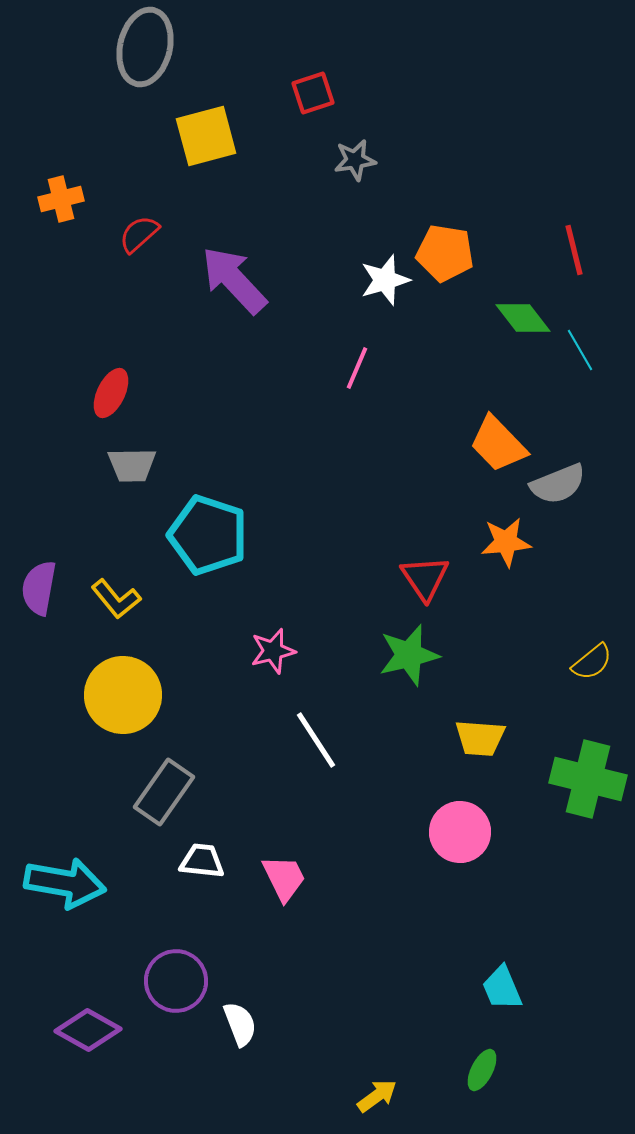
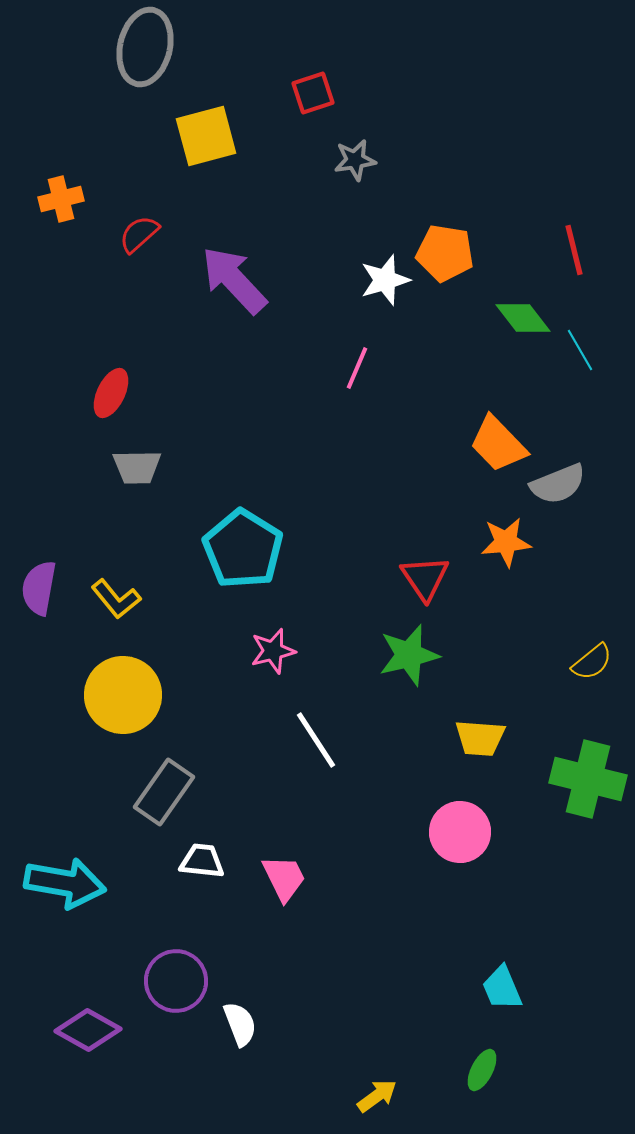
gray trapezoid: moved 5 px right, 2 px down
cyan pentagon: moved 35 px right, 14 px down; rotated 14 degrees clockwise
